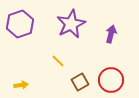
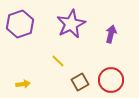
yellow arrow: moved 2 px right, 1 px up
